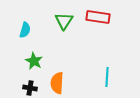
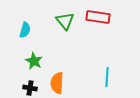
green triangle: moved 1 px right; rotated 12 degrees counterclockwise
